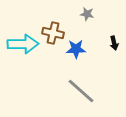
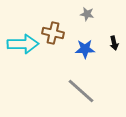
blue star: moved 9 px right
